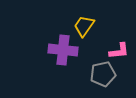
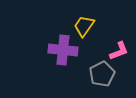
pink L-shape: rotated 15 degrees counterclockwise
gray pentagon: moved 1 px left; rotated 15 degrees counterclockwise
